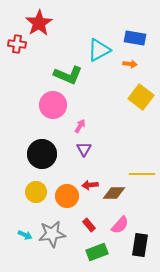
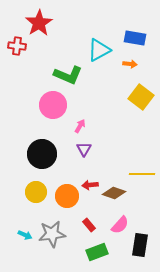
red cross: moved 2 px down
brown diamond: rotated 20 degrees clockwise
